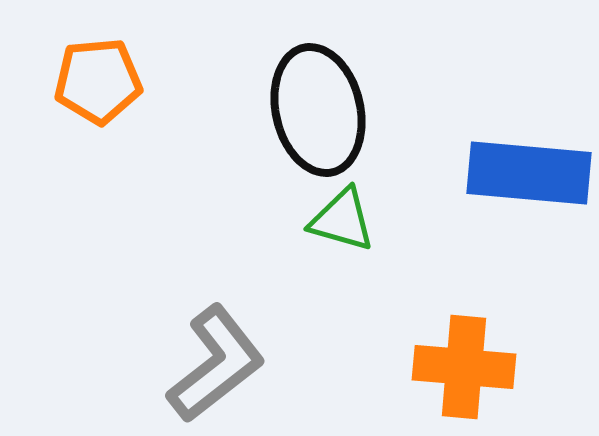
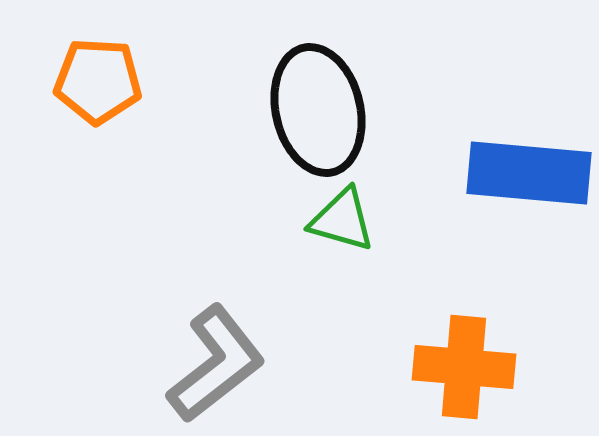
orange pentagon: rotated 8 degrees clockwise
